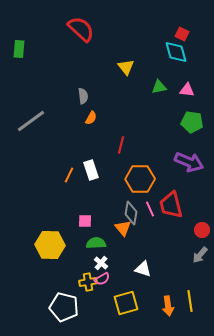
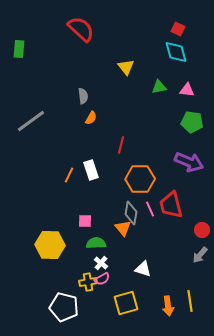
red square: moved 4 px left, 5 px up
